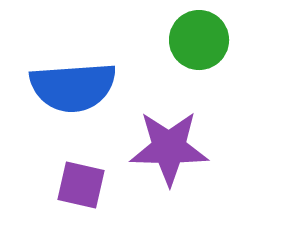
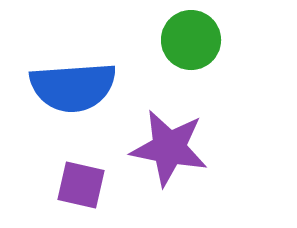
green circle: moved 8 px left
purple star: rotated 10 degrees clockwise
